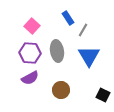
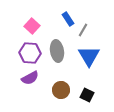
blue rectangle: moved 1 px down
black square: moved 16 px left
